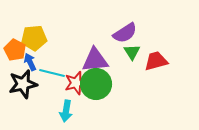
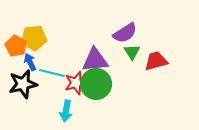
orange pentagon: moved 1 px right, 4 px up
